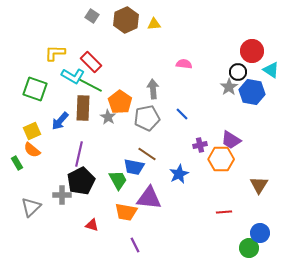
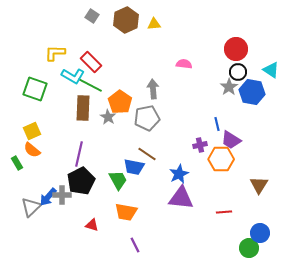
red circle at (252, 51): moved 16 px left, 2 px up
blue line at (182, 114): moved 35 px right, 10 px down; rotated 32 degrees clockwise
blue arrow at (60, 121): moved 12 px left, 76 px down
purple triangle at (149, 198): moved 32 px right
